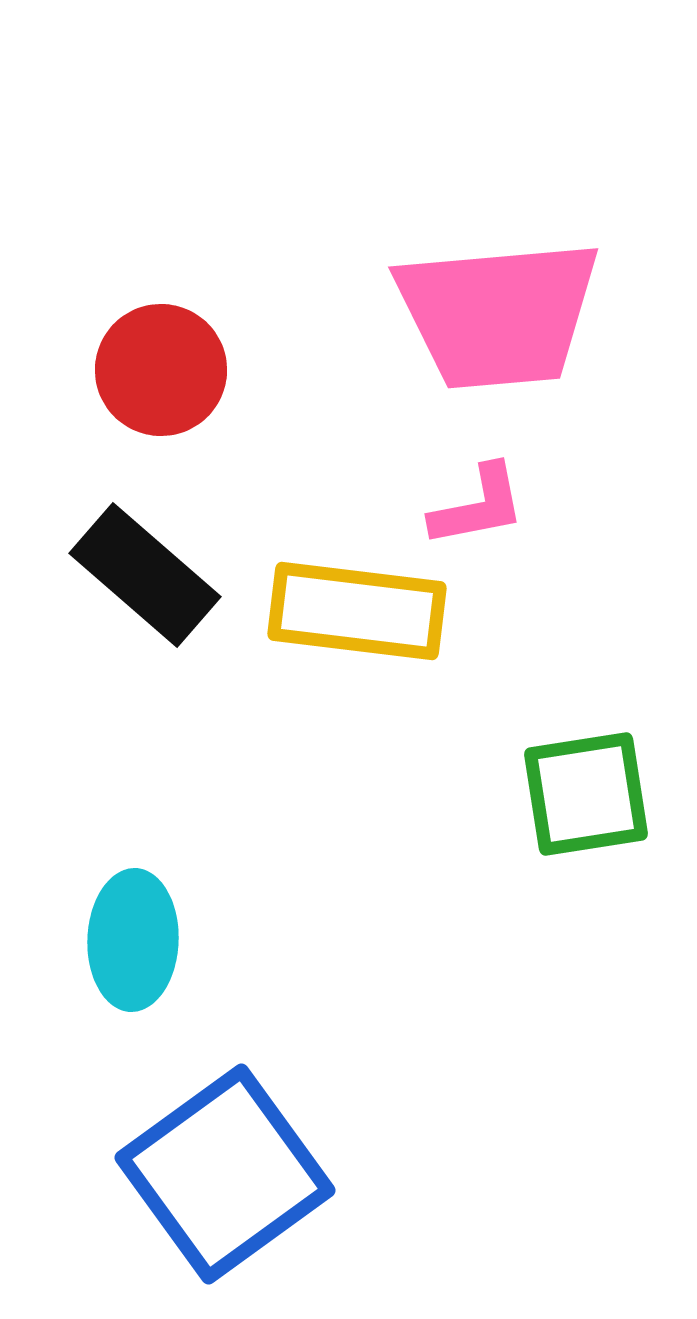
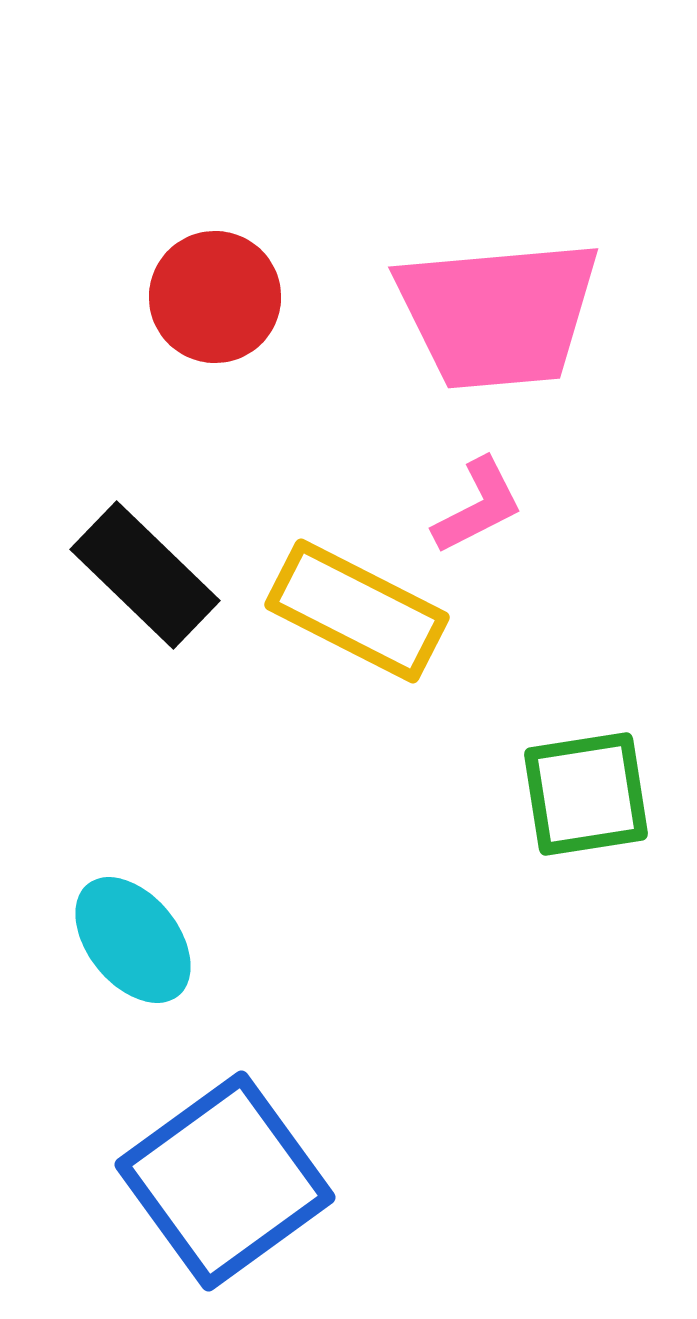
red circle: moved 54 px right, 73 px up
pink L-shape: rotated 16 degrees counterclockwise
black rectangle: rotated 3 degrees clockwise
yellow rectangle: rotated 20 degrees clockwise
cyan ellipse: rotated 41 degrees counterclockwise
blue square: moved 7 px down
